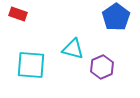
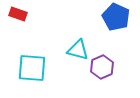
blue pentagon: rotated 12 degrees counterclockwise
cyan triangle: moved 5 px right, 1 px down
cyan square: moved 1 px right, 3 px down
